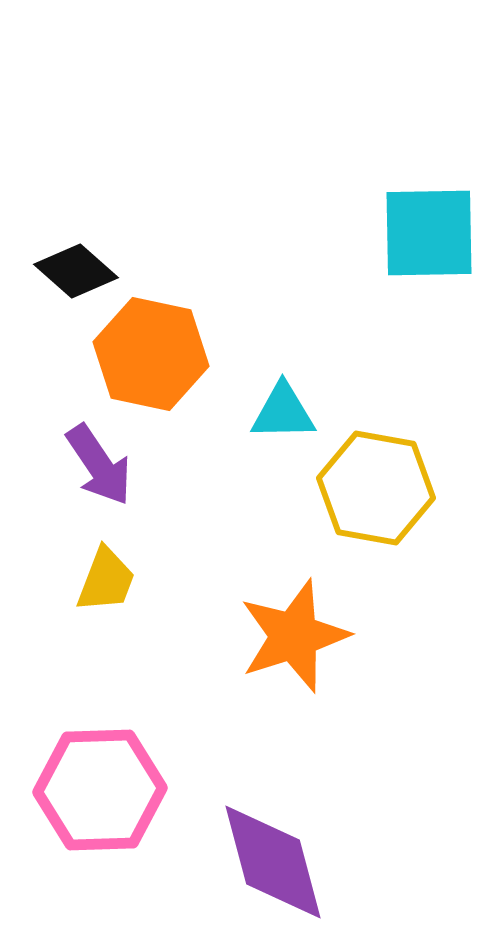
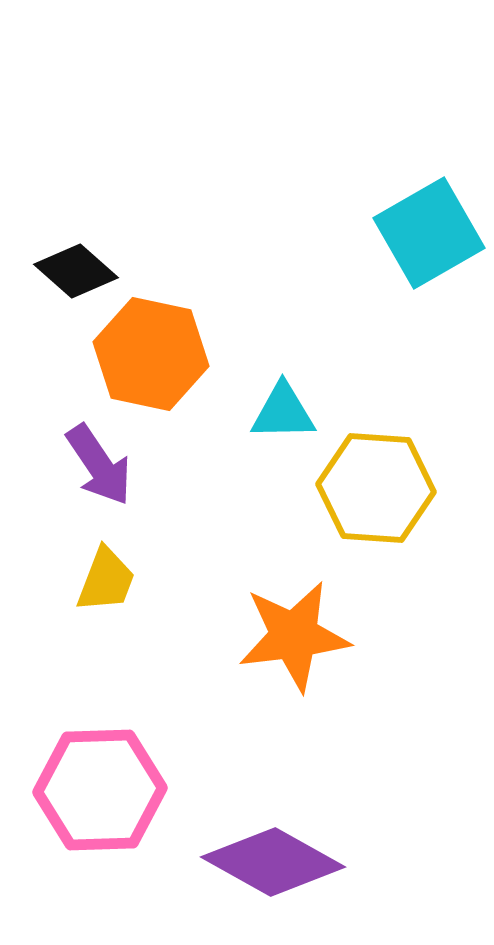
cyan square: rotated 29 degrees counterclockwise
yellow hexagon: rotated 6 degrees counterclockwise
orange star: rotated 11 degrees clockwise
purple diamond: rotated 46 degrees counterclockwise
